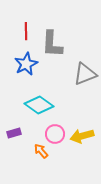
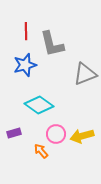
gray L-shape: rotated 16 degrees counterclockwise
blue star: moved 1 px left, 1 px down; rotated 10 degrees clockwise
pink circle: moved 1 px right
